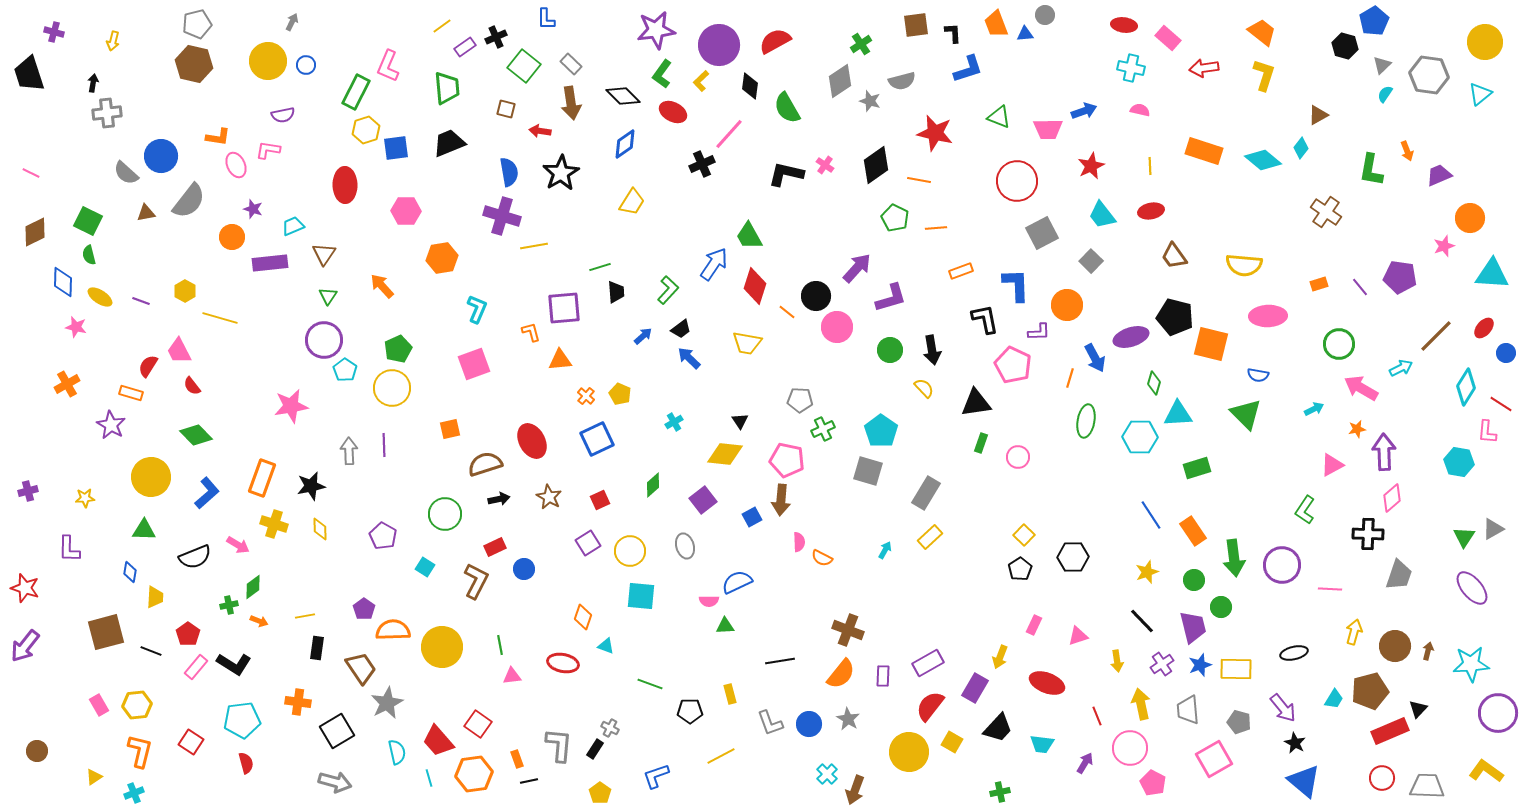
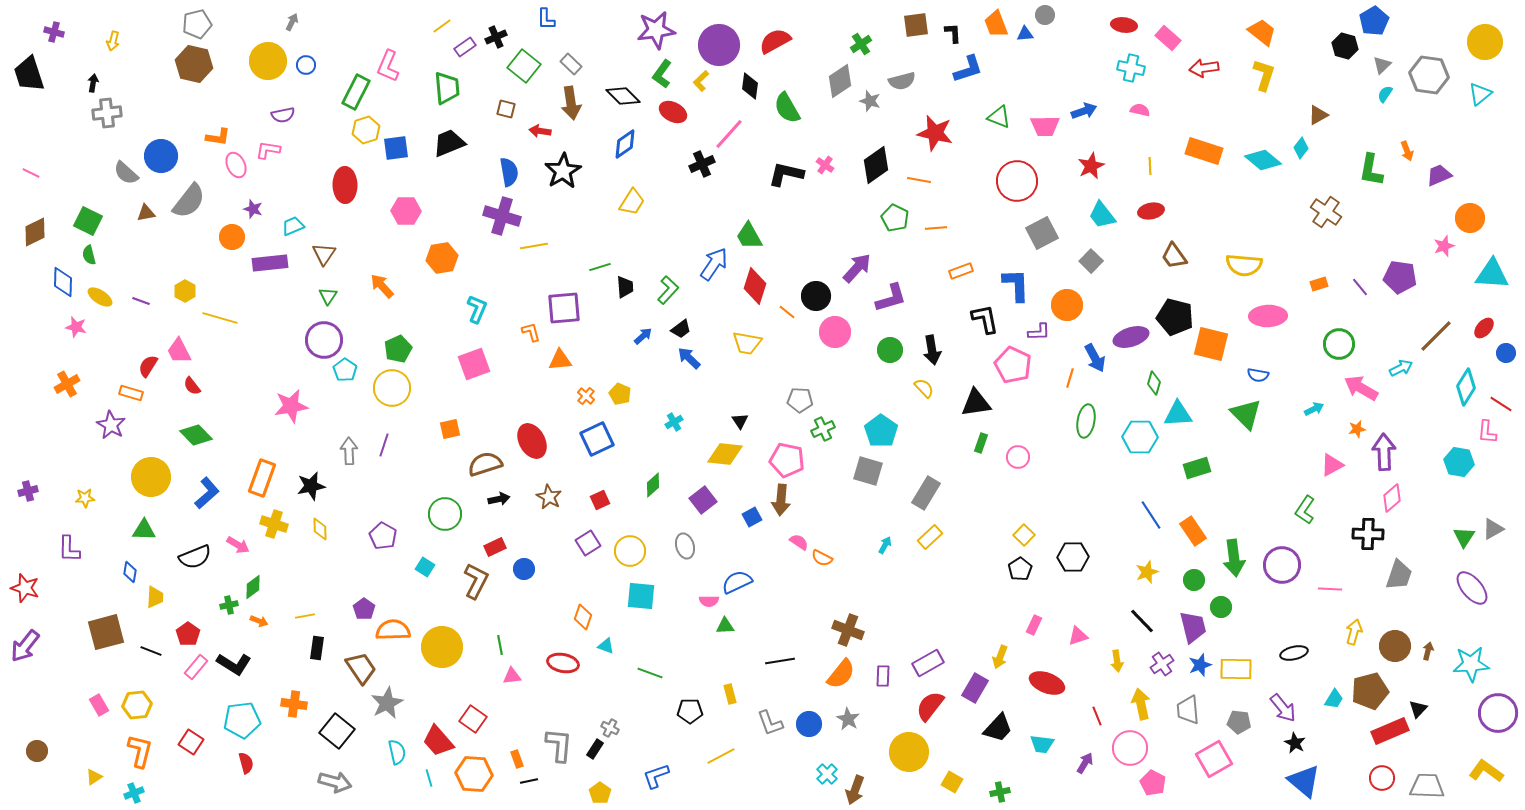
pink trapezoid at (1048, 129): moved 3 px left, 3 px up
black star at (561, 173): moved 2 px right, 2 px up
black trapezoid at (616, 292): moved 9 px right, 5 px up
pink circle at (837, 327): moved 2 px left, 5 px down
purple line at (384, 445): rotated 20 degrees clockwise
pink semicircle at (799, 542): rotated 54 degrees counterclockwise
cyan arrow at (885, 550): moved 5 px up
green line at (650, 684): moved 11 px up
orange cross at (298, 702): moved 4 px left, 2 px down
gray pentagon at (1239, 722): rotated 10 degrees counterclockwise
red square at (478, 724): moved 5 px left, 5 px up
black square at (337, 731): rotated 20 degrees counterclockwise
yellow square at (952, 742): moved 40 px down
orange hexagon at (474, 774): rotated 12 degrees clockwise
